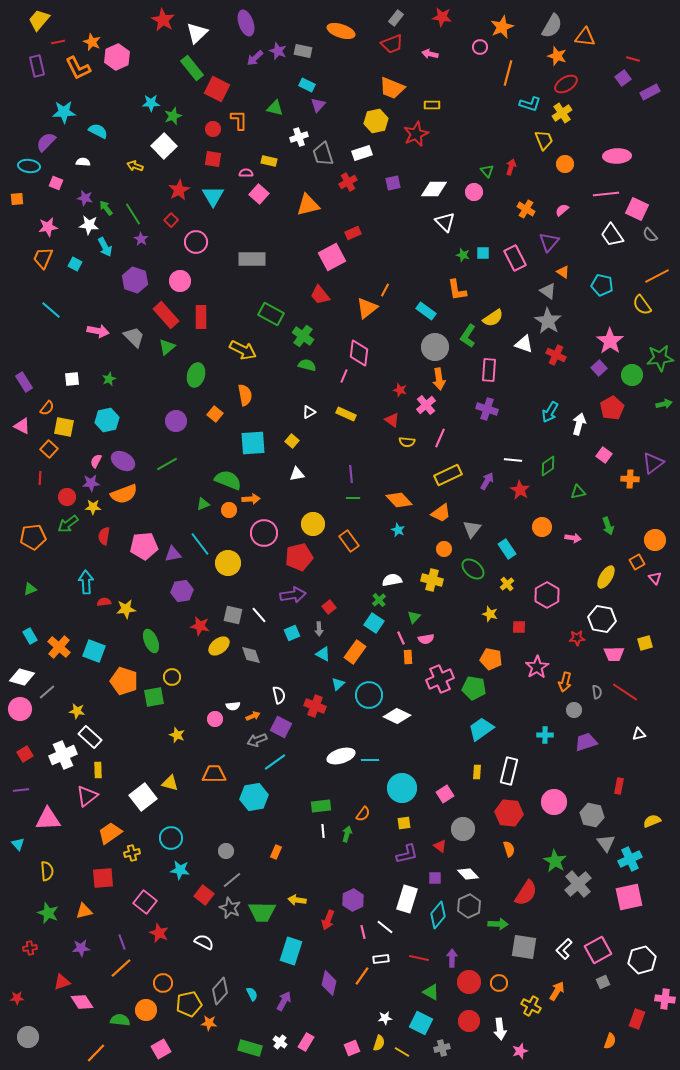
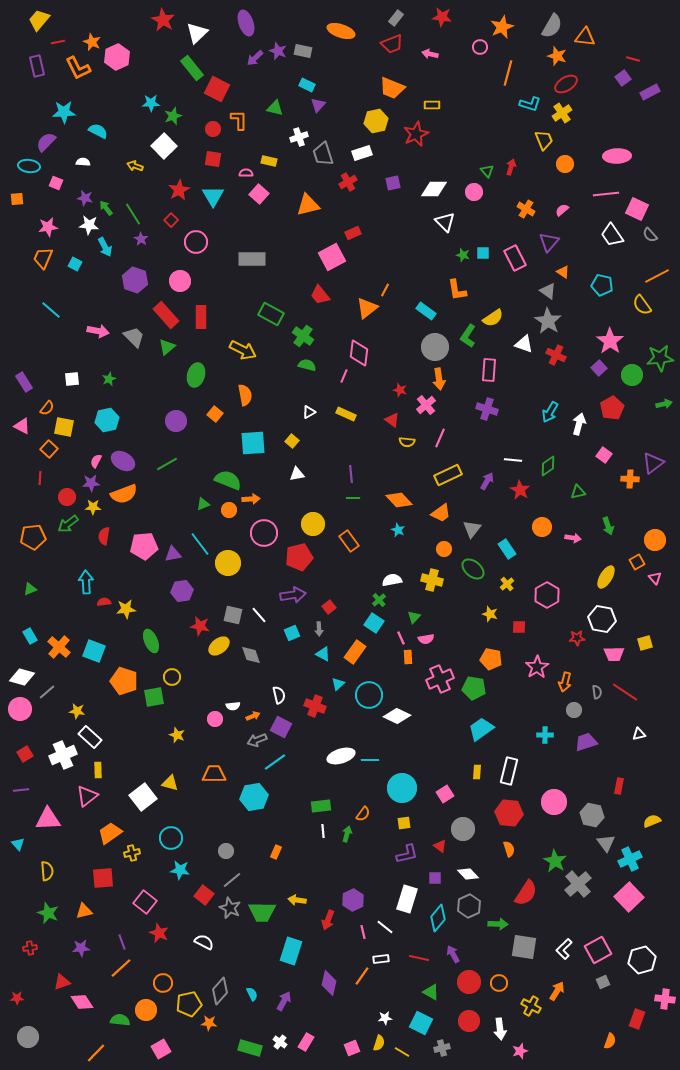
pink square at (629, 897): rotated 32 degrees counterclockwise
cyan diamond at (438, 915): moved 3 px down
purple arrow at (452, 958): moved 1 px right, 4 px up; rotated 30 degrees counterclockwise
